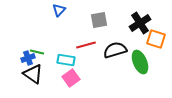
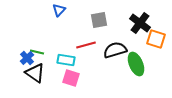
black cross: rotated 20 degrees counterclockwise
blue cross: moved 1 px left; rotated 24 degrees counterclockwise
green ellipse: moved 4 px left, 2 px down
black triangle: moved 2 px right, 1 px up
pink square: rotated 36 degrees counterclockwise
